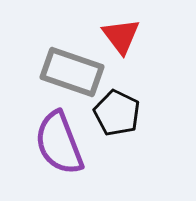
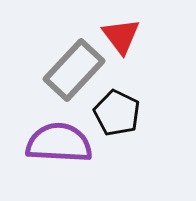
gray rectangle: moved 2 px right, 2 px up; rotated 66 degrees counterclockwise
purple semicircle: rotated 114 degrees clockwise
